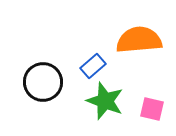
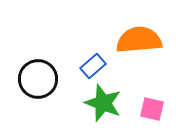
black circle: moved 5 px left, 3 px up
green star: moved 2 px left, 2 px down
